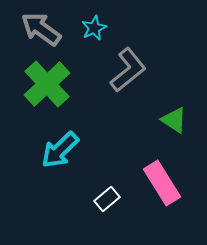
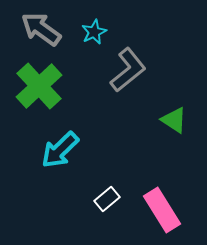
cyan star: moved 4 px down
green cross: moved 8 px left, 2 px down
pink rectangle: moved 27 px down
